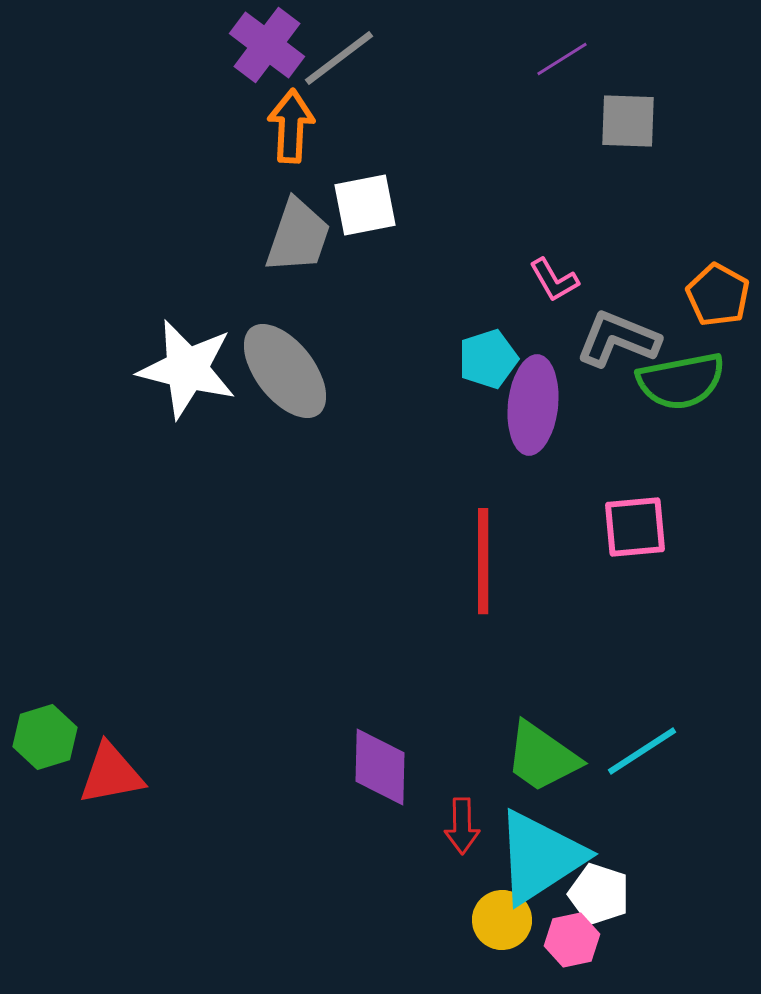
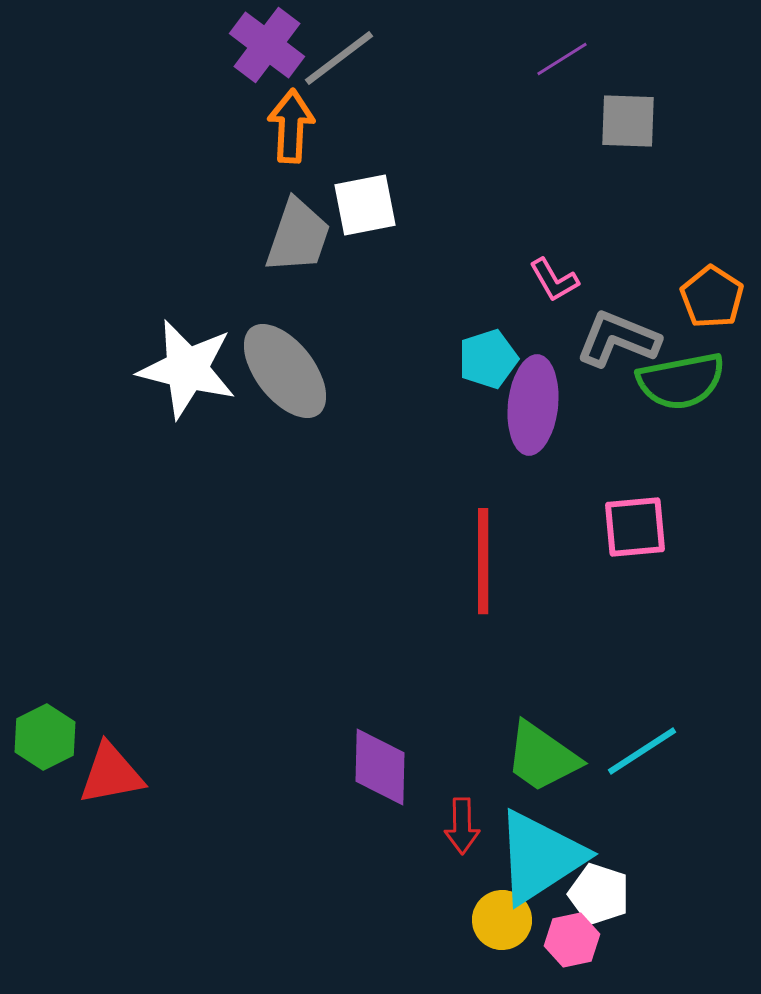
orange pentagon: moved 6 px left, 2 px down; rotated 4 degrees clockwise
green hexagon: rotated 10 degrees counterclockwise
